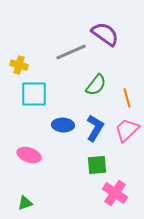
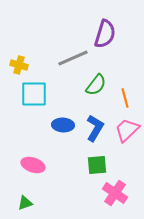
purple semicircle: rotated 72 degrees clockwise
gray line: moved 2 px right, 6 px down
orange line: moved 2 px left
pink ellipse: moved 4 px right, 10 px down
